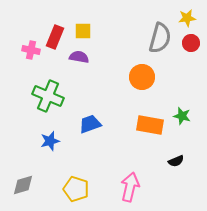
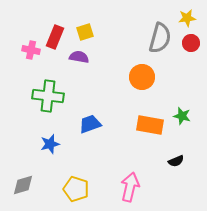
yellow square: moved 2 px right, 1 px down; rotated 18 degrees counterclockwise
green cross: rotated 16 degrees counterclockwise
blue star: moved 3 px down
